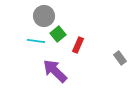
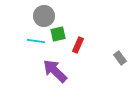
green square: rotated 28 degrees clockwise
